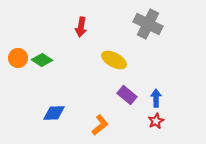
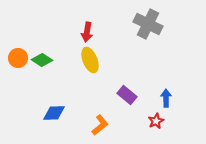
red arrow: moved 6 px right, 5 px down
yellow ellipse: moved 24 px left; rotated 40 degrees clockwise
blue arrow: moved 10 px right
